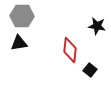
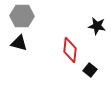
black triangle: rotated 24 degrees clockwise
